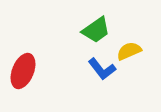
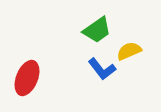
green trapezoid: moved 1 px right
red ellipse: moved 4 px right, 7 px down
